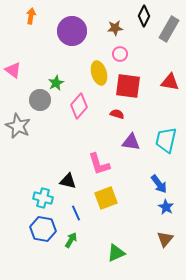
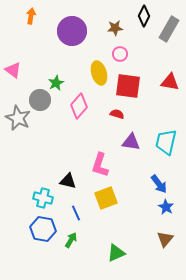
gray star: moved 8 px up
cyan trapezoid: moved 2 px down
pink L-shape: moved 1 px right, 1 px down; rotated 35 degrees clockwise
